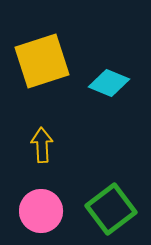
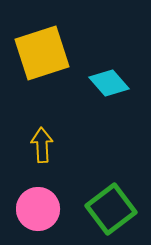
yellow square: moved 8 px up
cyan diamond: rotated 27 degrees clockwise
pink circle: moved 3 px left, 2 px up
